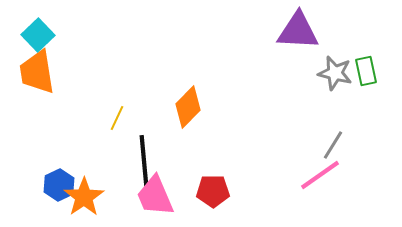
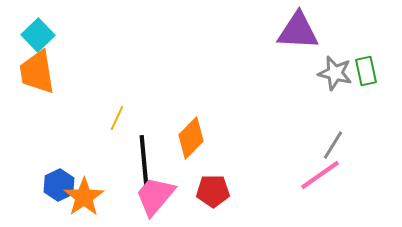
orange diamond: moved 3 px right, 31 px down
pink trapezoid: rotated 63 degrees clockwise
